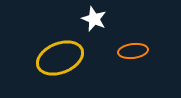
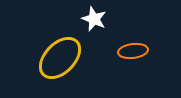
yellow ellipse: rotated 24 degrees counterclockwise
